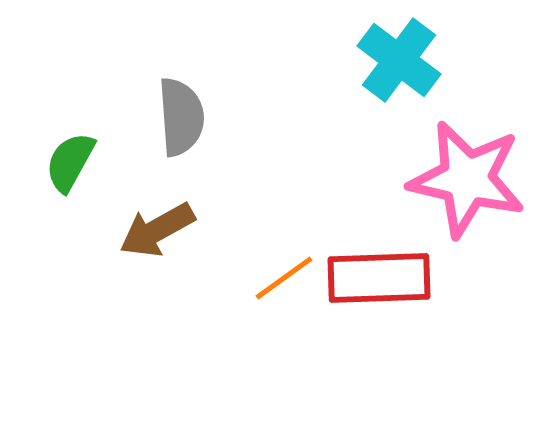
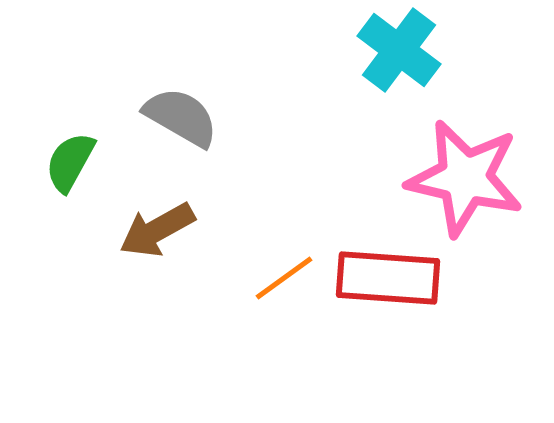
cyan cross: moved 10 px up
gray semicircle: rotated 56 degrees counterclockwise
pink star: moved 2 px left, 1 px up
red rectangle: moved 9 px right; rotated 6 degrees clockwise
